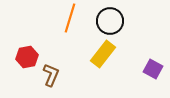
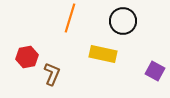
black circle: moved 13 px right
yellow rectangle: rotated 64 degrees clockwise
purple square: moved 2 px right, 2 px down
brown L-shape: moved 1 px right, 1 px up
